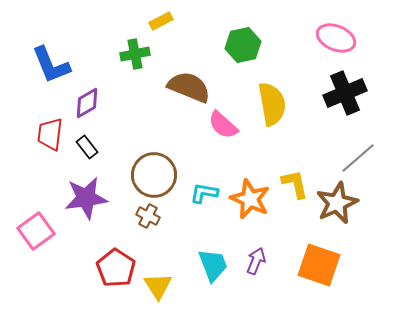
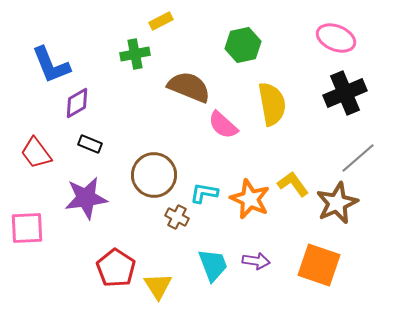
purple diamond: moved 10 px left
red trapezoid: moved 14 px left, 19 px down; rotated 44 degrees counterclockwise
black rectangle: moved 3 px right, 3 px up; rotated 30 degrees counterclockwise
yellow L-shape: moved 2 px left; rotated 24 degrees counterclockwise
brown cross: moved 29 px right, 1 px down
pink square: moved 9 px left, 3 px up; rotated 33 degrees clockwise
purple arrow: rotated 76 degrees clockwise
